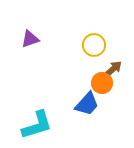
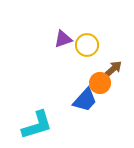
purple triangle: moved 33 px right
yellow circle: moved 7 px left
orange circle: moved 2 px left
blue trapezoid: moved 2 px left, 4 px up
